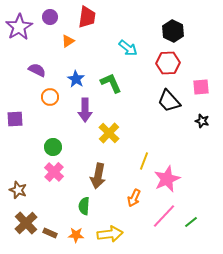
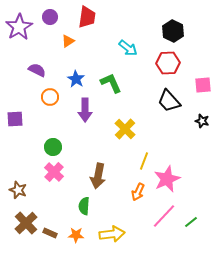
pink square: moved 2 px right, 2 px up
yellow cross: moved 16 px right, 4 px up
orange arrow: moved 4 px right, 6 px up
yellow arrow: moved 2 px right
